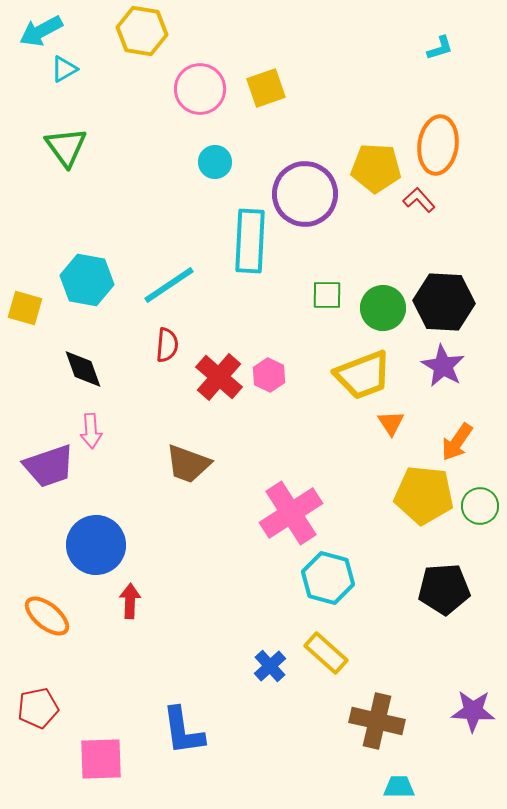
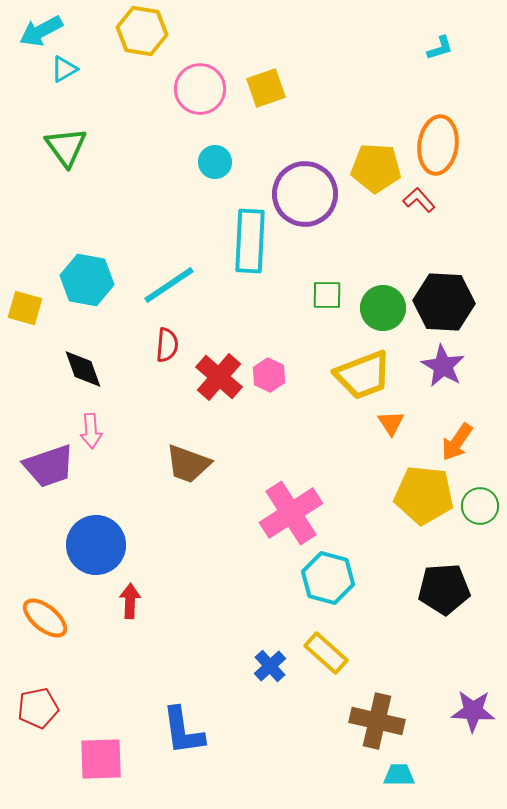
orange ellipse at (47, 616): moved 2 px left, 2 px down
cyan trapezoid at (399, 787): moved 12 px up
